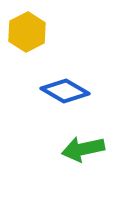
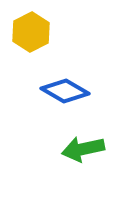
yellow hexagon: moved 4 px right
